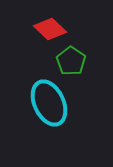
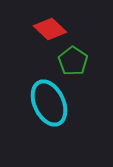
green pentagon: moved 2 px right
